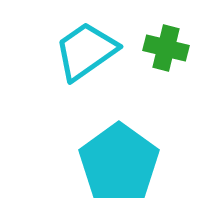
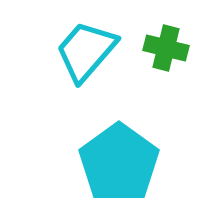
cyan trapezoid: rotated 14 degrees counterclockwise
